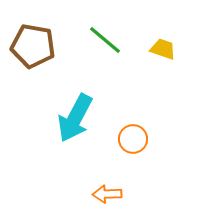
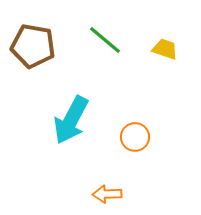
yellow trapezoid: moved 2 px right
cyan arrow: moved 4 px left, 2 px down
orange circle: moved 2 px right, 2 px up
